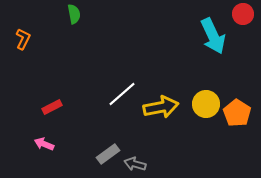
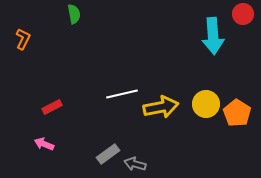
cyan arrow: rotated 21 degrees clockwise
white line: rotated 28 degrees clockwise
